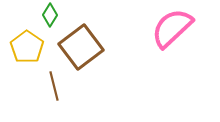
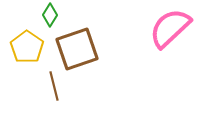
pink semicircle: moved 2 px left
brown square: moved 4 px left, 2 px down; rotated 18 degrees clockwise
